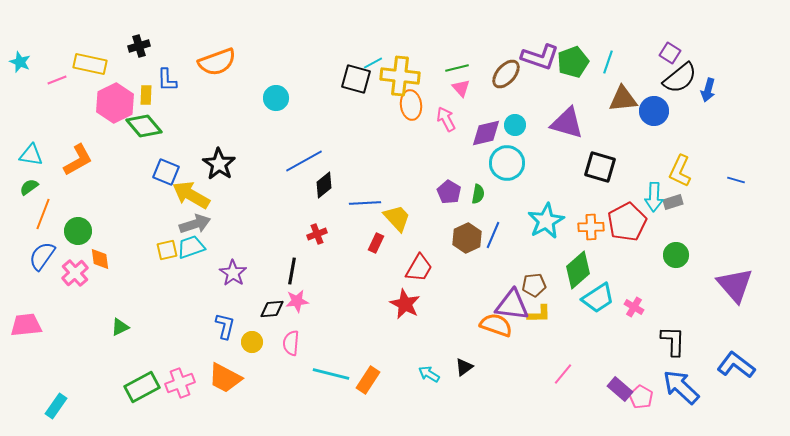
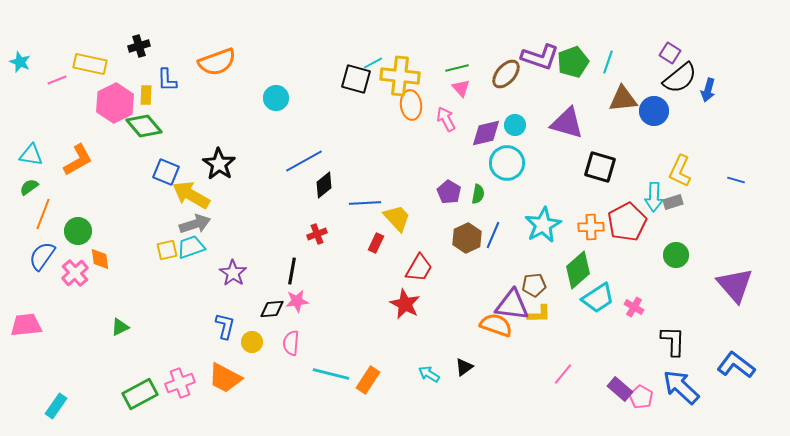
cyan star at (546, 221): moved 3 px left, 4 px down
green rectangle at (142, 387): moved 2 px left, 7 px down
